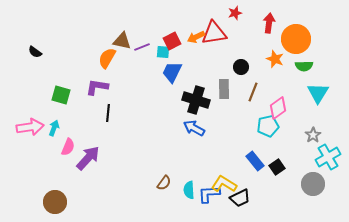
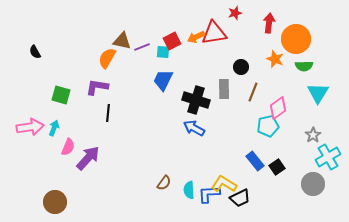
black semicircle: rotated 24 degrees clockwise
blue trapezoid: moved 9 px left, 8 px down
